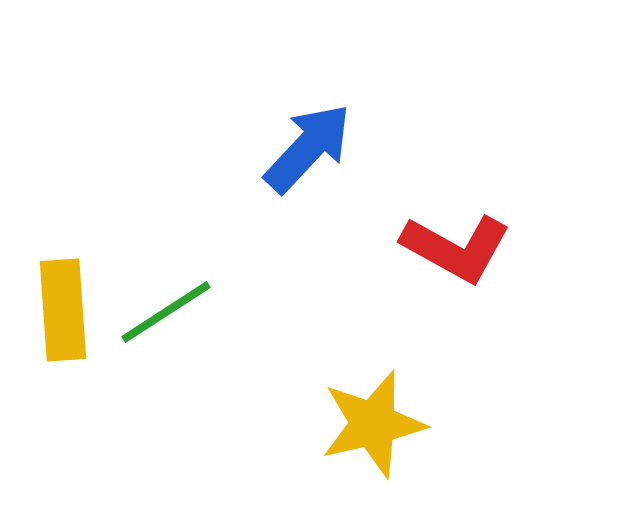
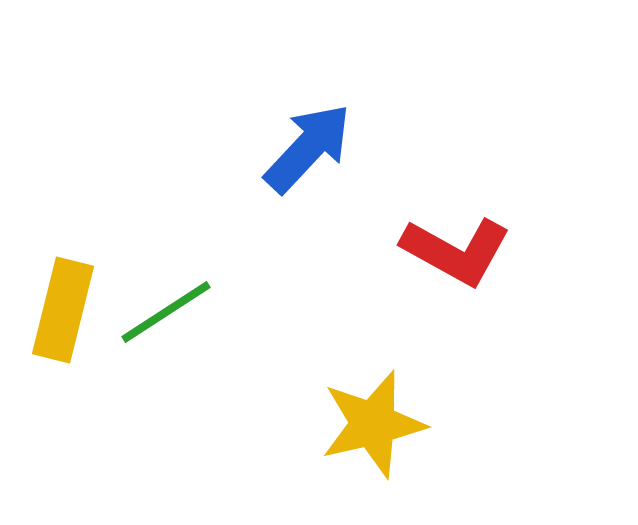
red L-shape: moved 3 px down
yellow rectangle: rotated 18 degrees clockwise
